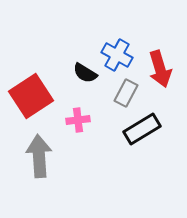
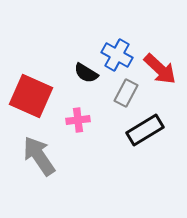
red arrow: rotated 30 degrees counterclockwise
black semicircle: moved 1 px right
red square: rotated 33 degrees counterclockwise
black rectangle: moved 3 px right, 1 px down
gray arrow: rotated 30 degrees counterclockwise
